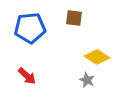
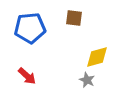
yellow diamond: rotated 50 degrees counterclockwise
